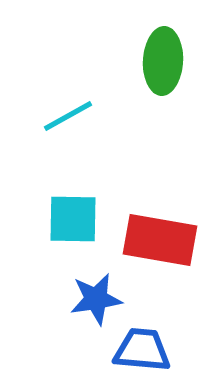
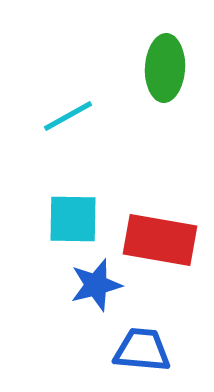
green ellipse: moved 2 px right, 7 px down
blue star: moved 14 px up; rotated 6 degrees counterclockwise
